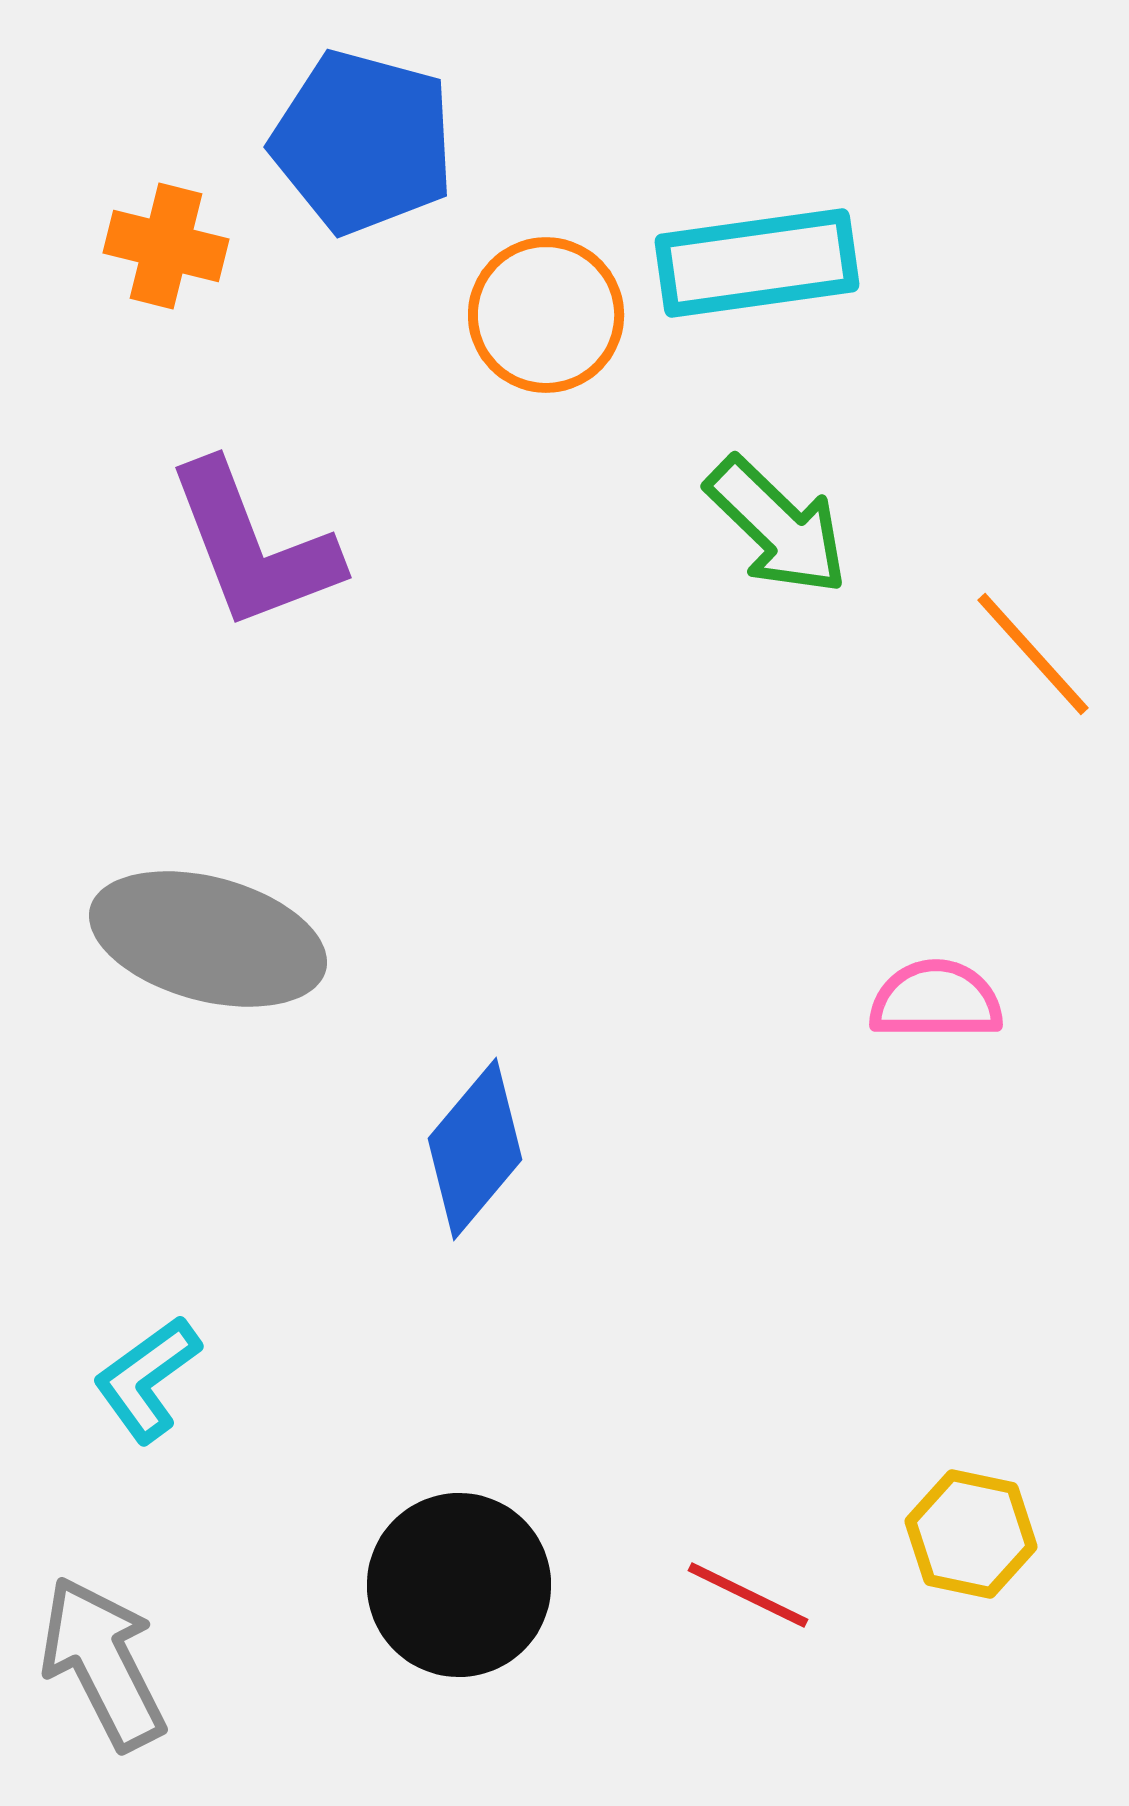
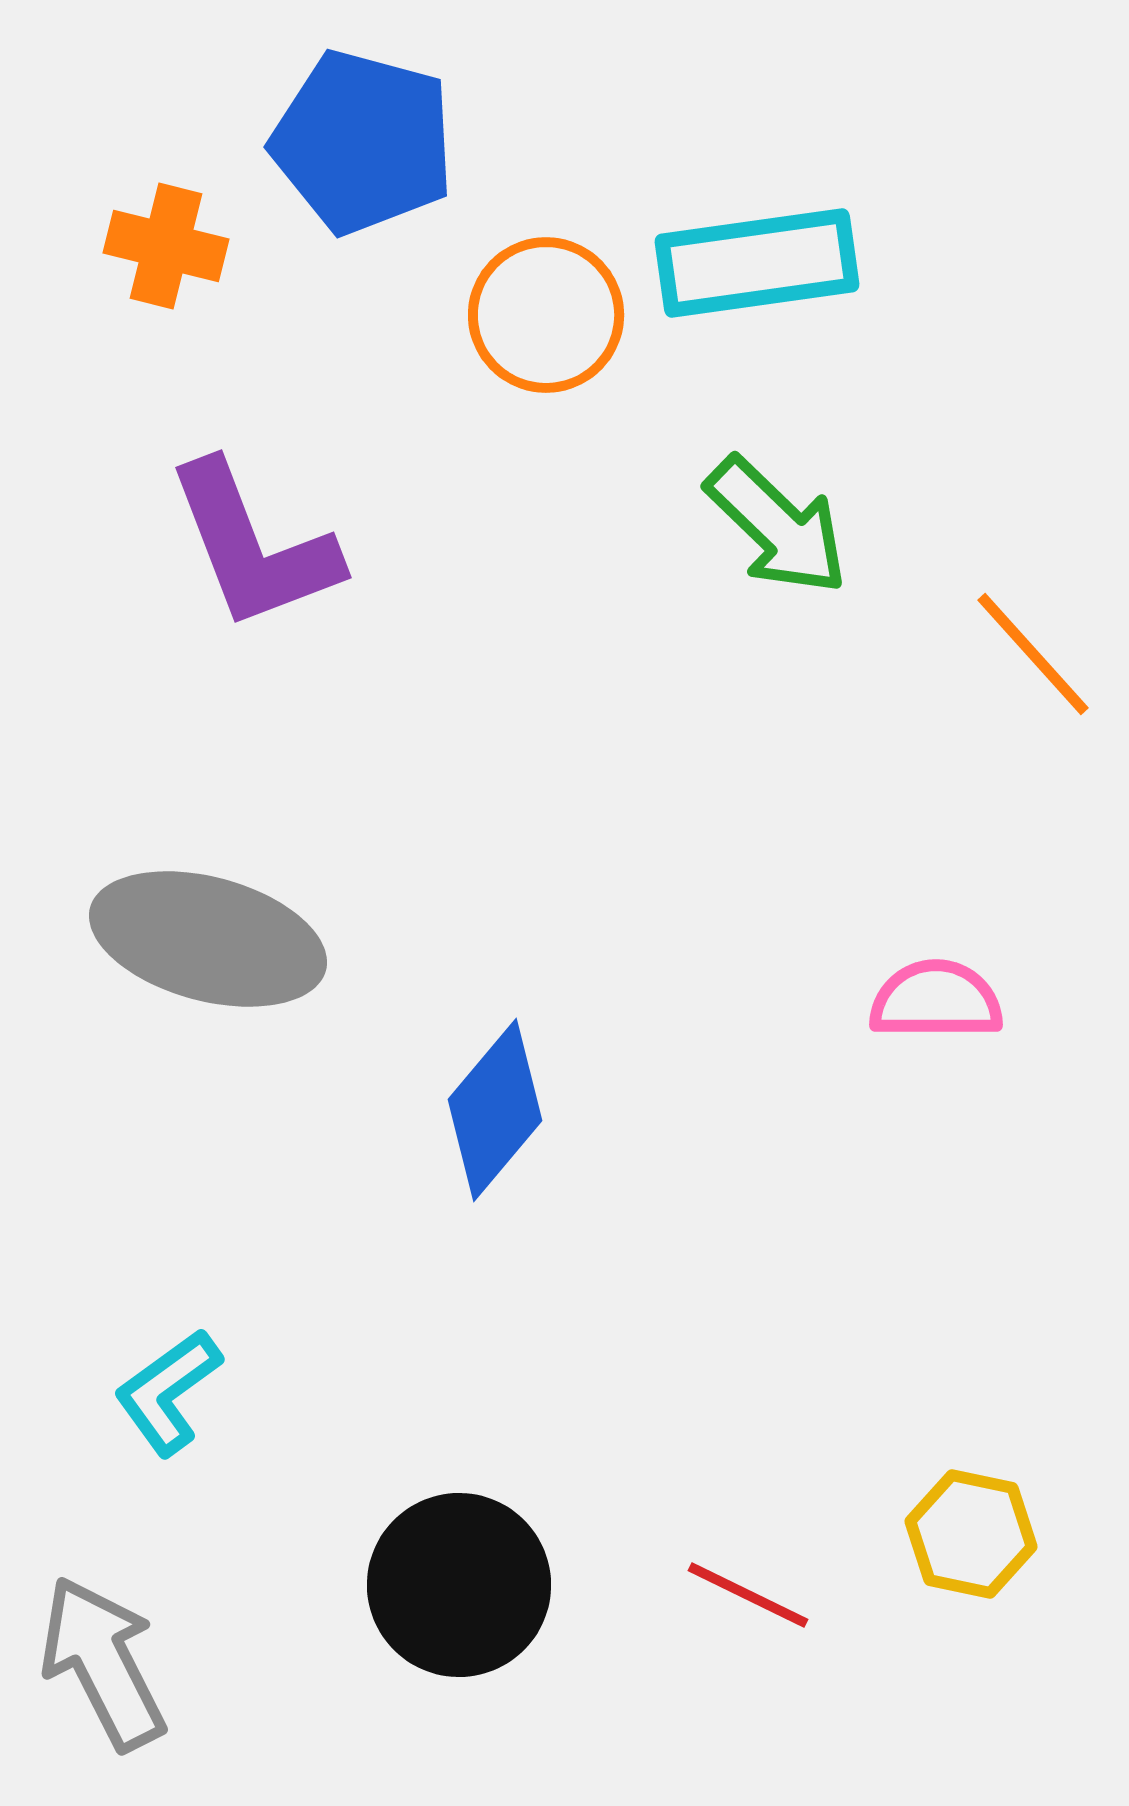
blue diamond: moved 20 px right, 39 px up
cyan L-shape: moved 21 px right, 13 px down
